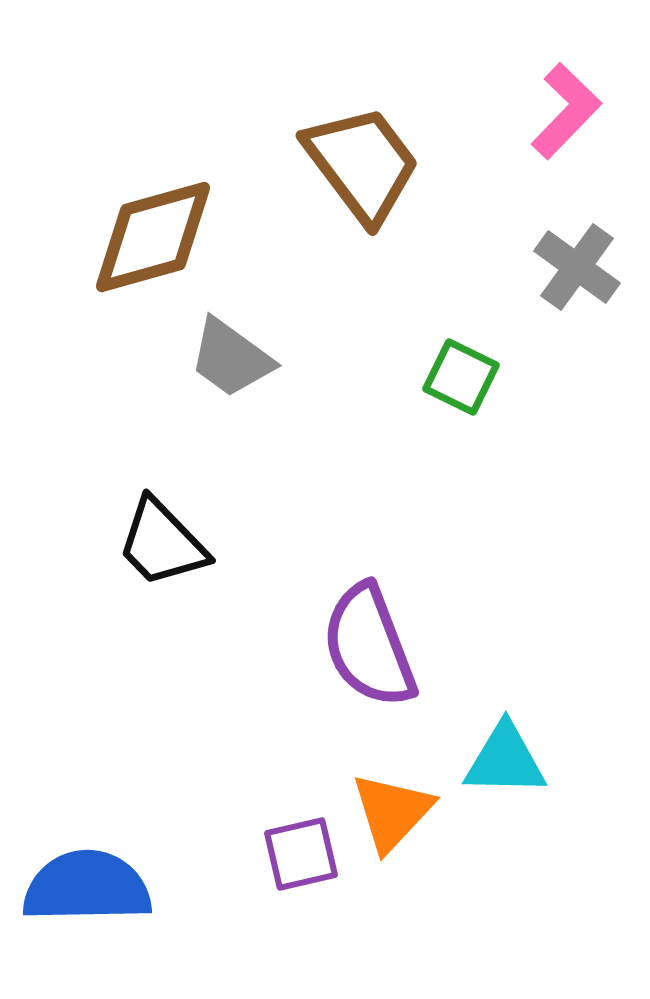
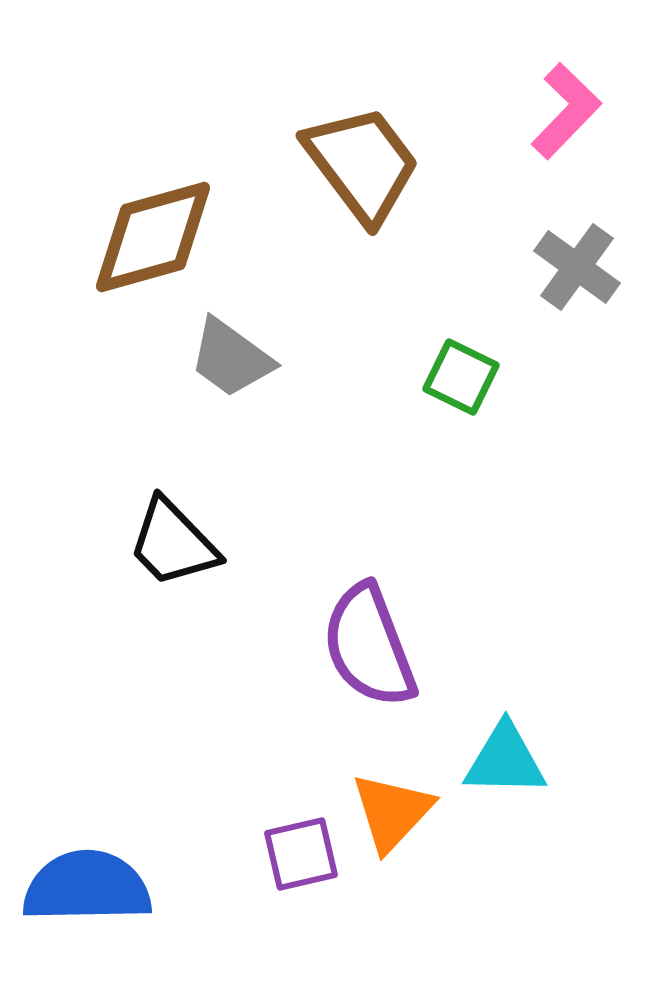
black trapezoid: moved 11 px right
